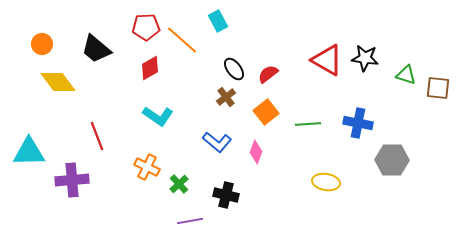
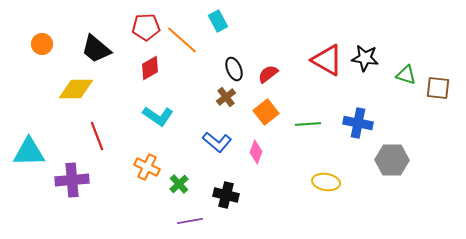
black ellipse: rotated 15 degrees clockwise
yellow diamond: moved 18 px right, 7 px down; rotated 54 degrees counterclockwise
